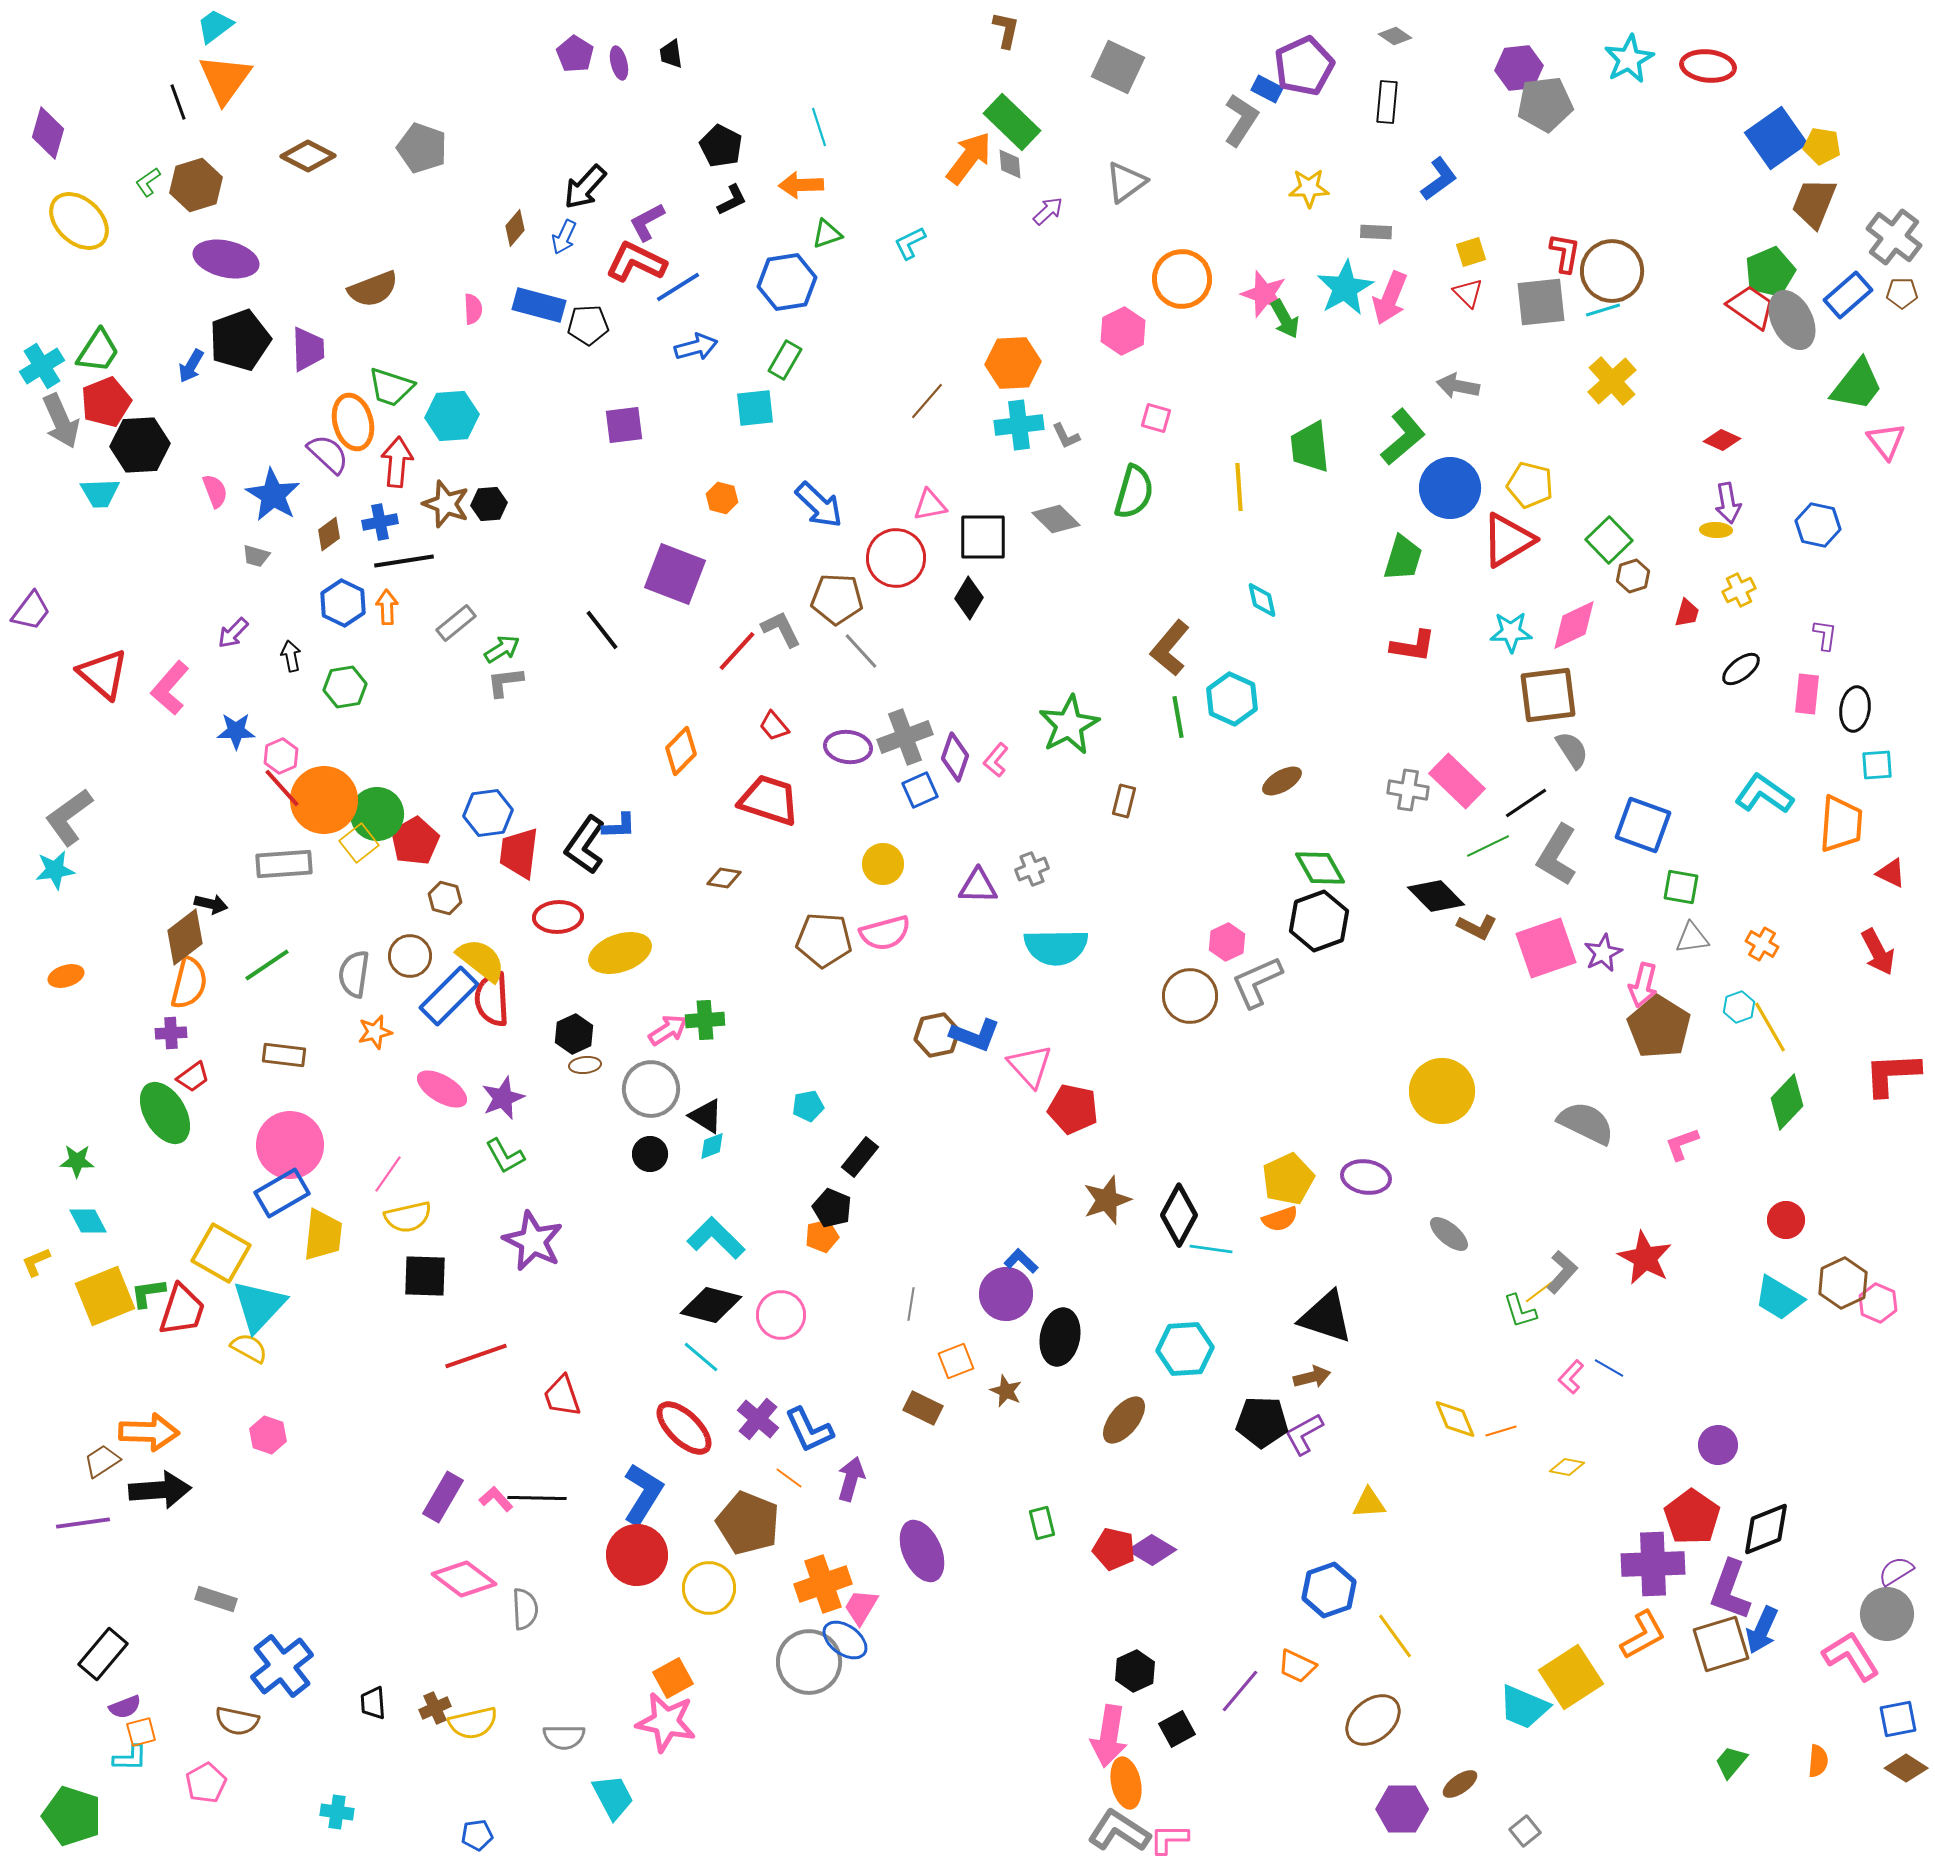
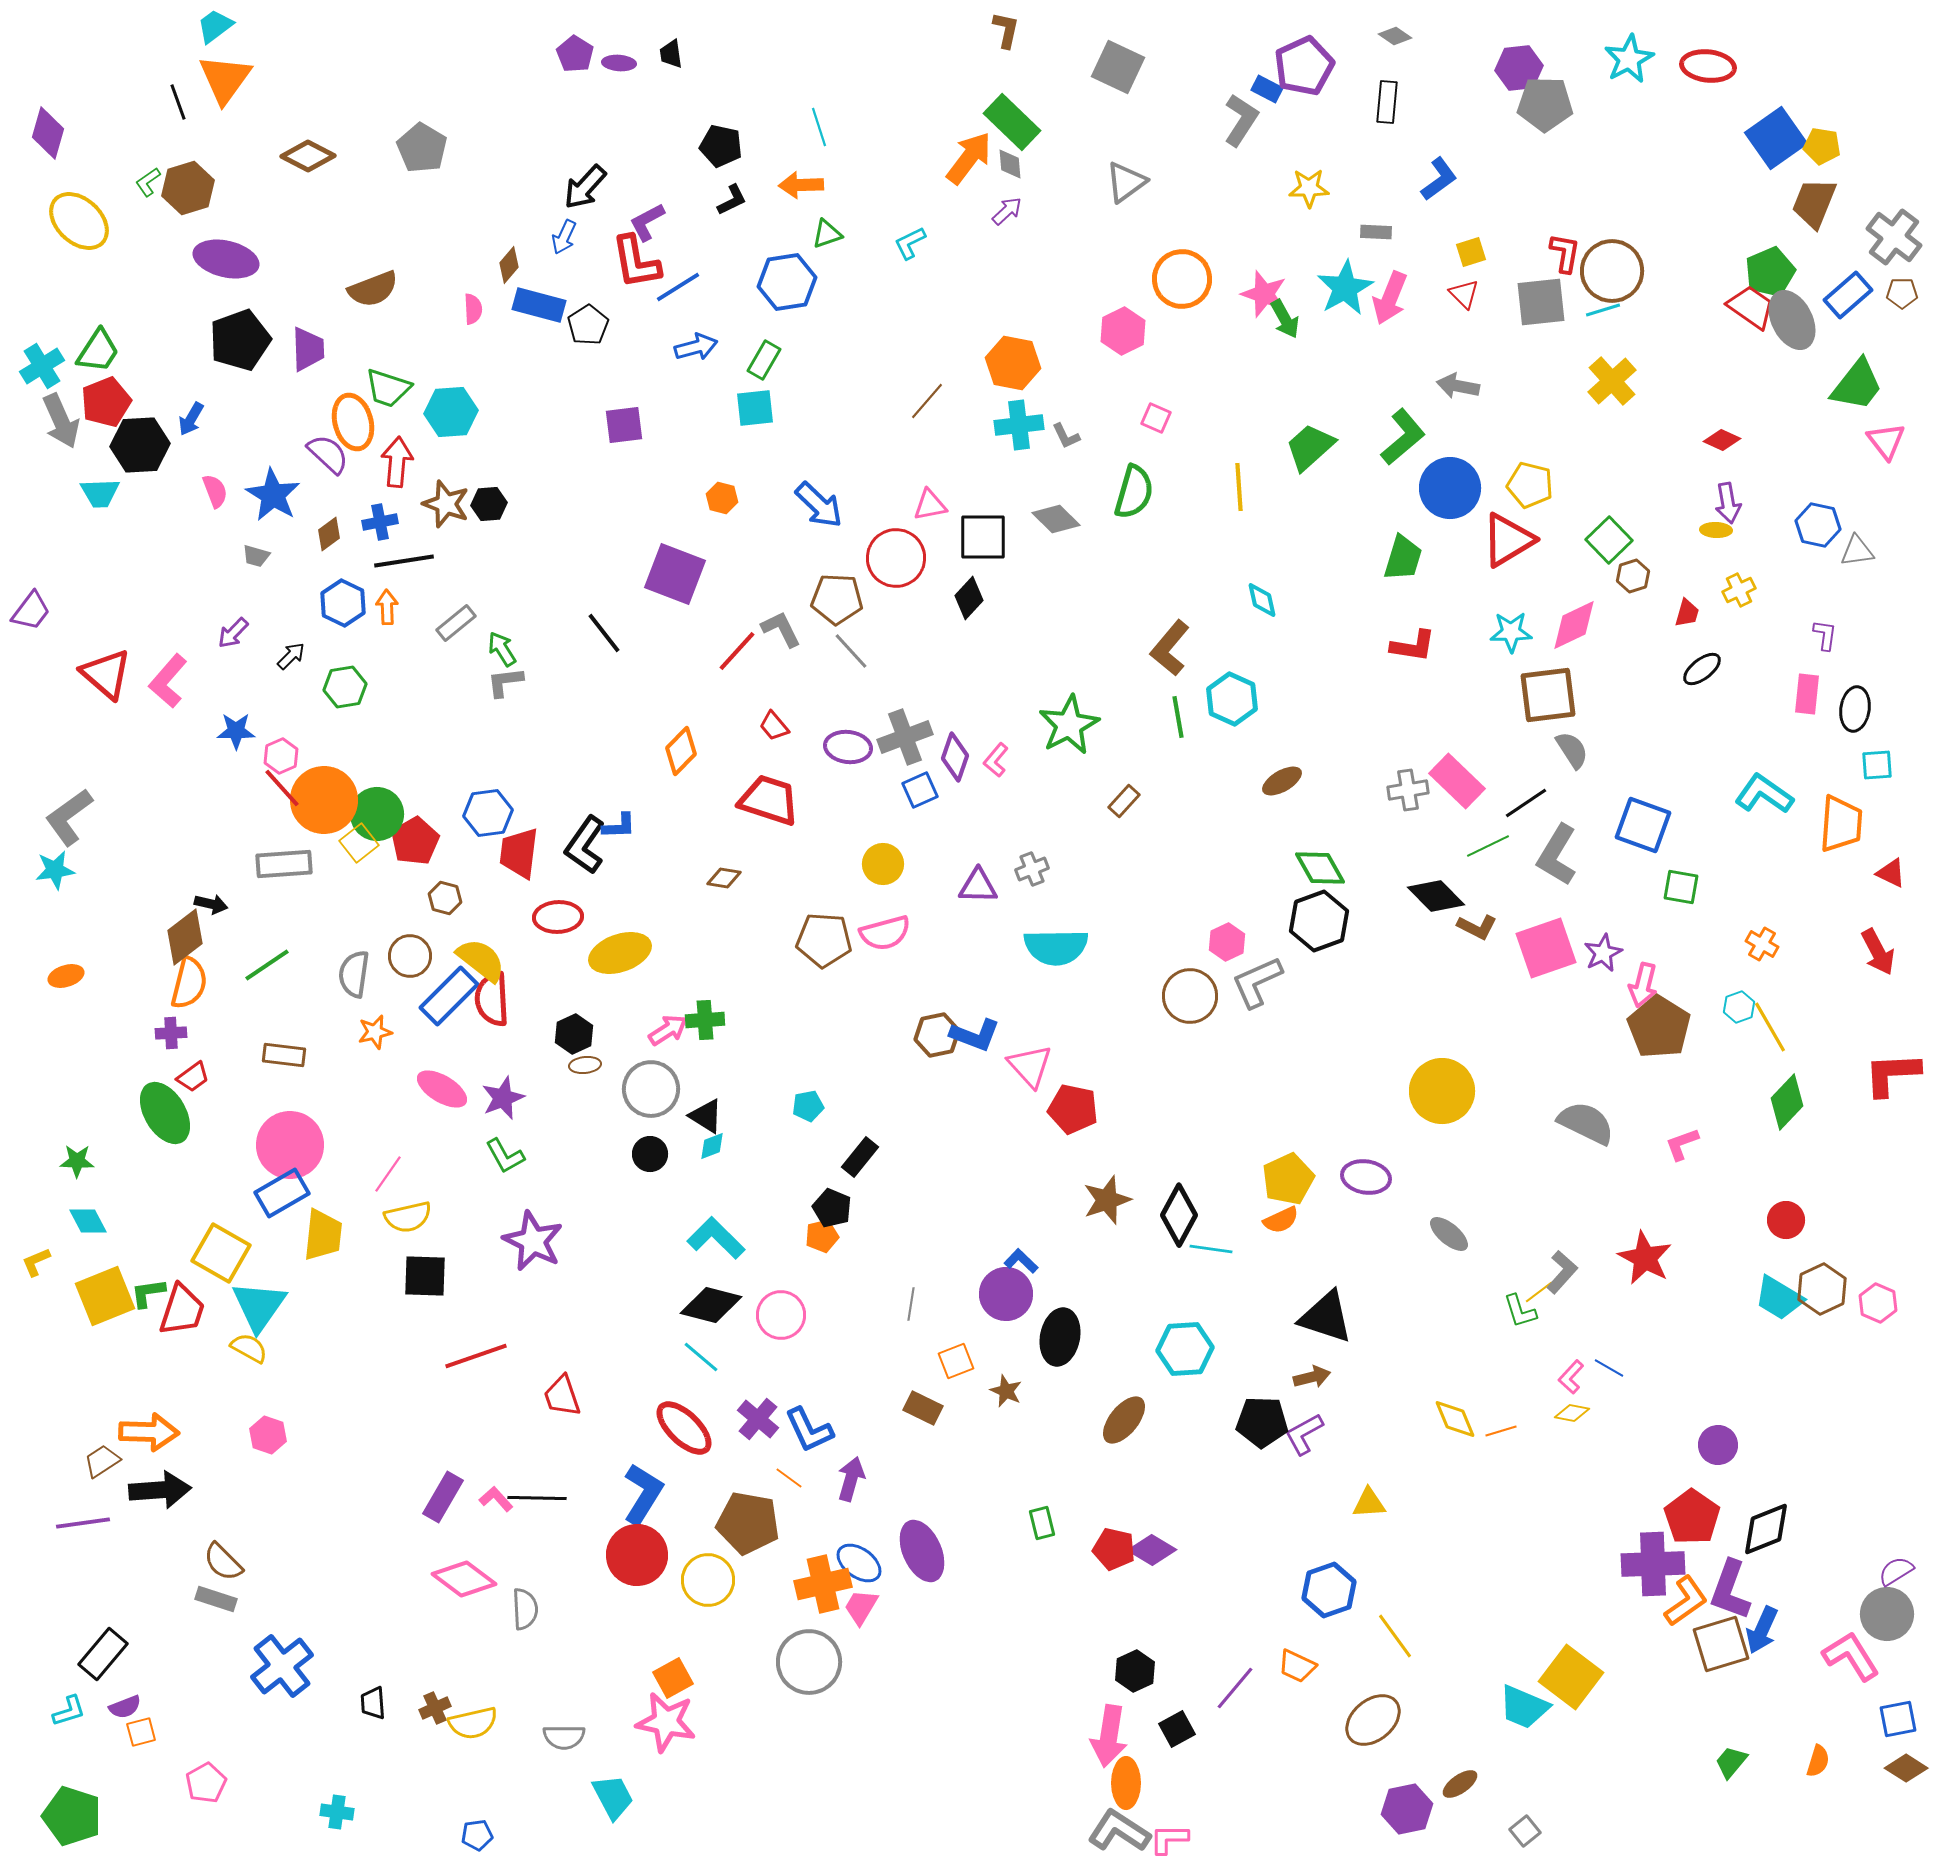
purple ellipse at (619, 63): rotated 72 degrees counterclockwise
gray pentagon at (1545, 104): rotated 8 degrees clockwise
black pentagon at (721, 146): rotated 15 degrees counterclockwise
gray pentagon at (422, 148): rotated 12 degrees clockwise
brown hexagon at (196, 185): moved 8 px left, 3 px down
purple arrow at (1048, 211): moved 41 px left
brown diamond at (515, 228): moved 6 px left, 37 px down
red L-shape at (636, 262): rotated 126 degrees counterclockwise
red triangle at (1468, 293): moved 4 px left, 1 px down
black pentagon at (588, 325): rotated 30 degrees counterclockwise
green rectangle at (785, 360): moved 21 px left
orange hexagon at (1013, 363): rotated 14 degrees clockwise
blue arrow at (191, 366): moved 53 px down
green trapezoid at (391, 387): moved 3 px left, 1 px down
cyan hexagon at (452, 416): moved 1 px left, 4 px up
pink square at (1156, 418): rotated 8 degrees clockwise
green trapezoid at (1310, 447): rotated 54 degrees clockwise
black diamond at (969, 598): rotated 12 degrees clockwise
black line at (602, 630): moved 2 px right, 3 px down
green arrow at (502, 649): rotated 90 degrees counterclockwise
gray line at (861, 651): moved 10 px left
black arrow at (291, 656): rotated 56 degrees clockwise
black ellipse at (1741, 669): moved 39 px left
red triangle at (103, 674): moved 3 px right
pink L-shape at (170, 688): moved 2 px left, 7 px up
gray cross at (1408, 790): rotated 18 degrees counterclockwise
brown rectangle at (1124, 801): rotated 28 degrees clockwise
gray triangle at (1692, 938): moved 165 px right, 387 px up
orange semicircle at (1280, 1219): moved 1 px right, 1 px down; rotated 6 degrees counterclockwise
brown hexagon at (1843, 1283): moved 21 px left, 6 px down
cyan triangle at (259, 1306): rotated 8 degrees counterclockwise
yellow diamond at (1567, 1467): moved 5 px right, 54 px up
brown pentagon at (748, 1523): rotated 12 degrees counterclockwise
orange cross at (823, 1584): rotated 6 degrees clockwise
yellow circle at (709, 1588): moved 1 px left, 8 px up
orange L-shape at (1643, 1635): moved 43 px right, 34 px up; rotated 6 degrees counterclockwise
blue ellipse at (845, 1640): moved 14 px right, 77 px up
yellow square at (1571, 1677): rotated 20 degrees counterclockwise
purple line at (1240, 1691): moved 5 px left, 3 px up
brown semicircle at (237, 1721): moved 14 px left, 159 px up; rotated 33 degrees clockwise
cyan L-shape at (130, 1758): moved 61 px left, 47 px up; rotated 18 degrees counterclockwise
orange semicircle at (1818, 1761): rotated 12 degrees clockwise
orange ellipse at (1126, 1783): rotated 12 degrees clockwise
purple hexagon at (1402, 1809): moved 5 px right; rotated 12 degrees counterclockwise
